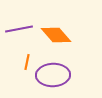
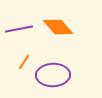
orange diamond: moved 2 px right, 8 px up
orange line: moved 3 px left; rotated 21 degrees clockwise
